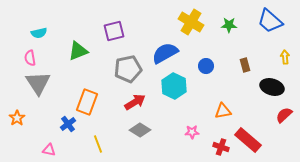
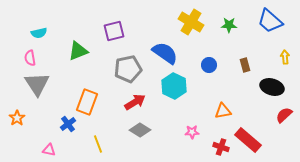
blue semicircle: rotated 64 degrees clockwise
blue circle: moved 3 px right, 1 px up
gray triangle: moved 1 px left, 1 px down
